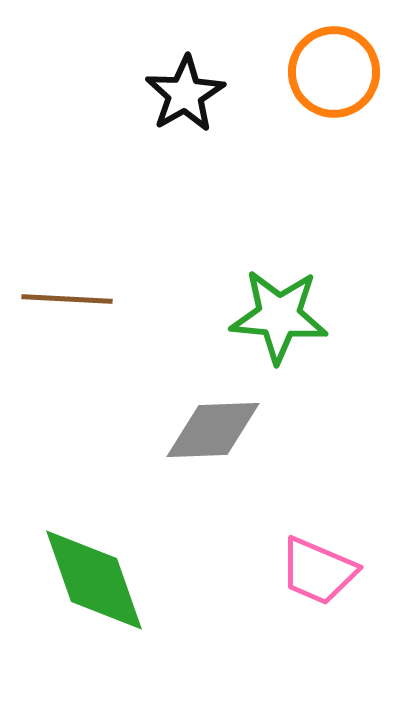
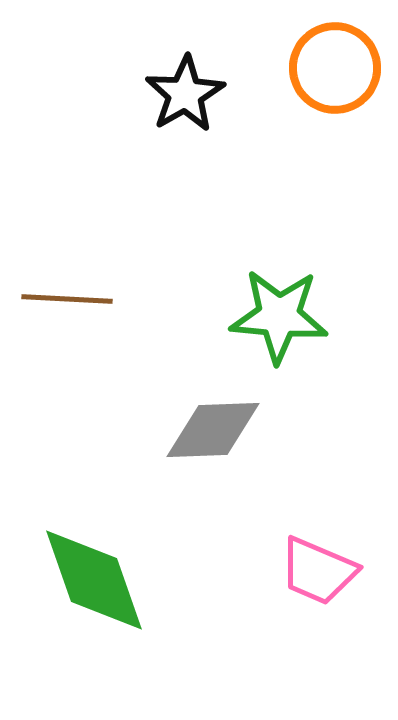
orange circle: moved 1 px right, 4 px up
